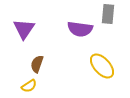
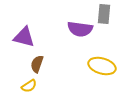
gray rectangle: moved 4 px left
purple triangle: moved 8 px down; rotated 50 degrees counterclockwise
yellow ellipse: rotated 32 degrees counterclockwise
